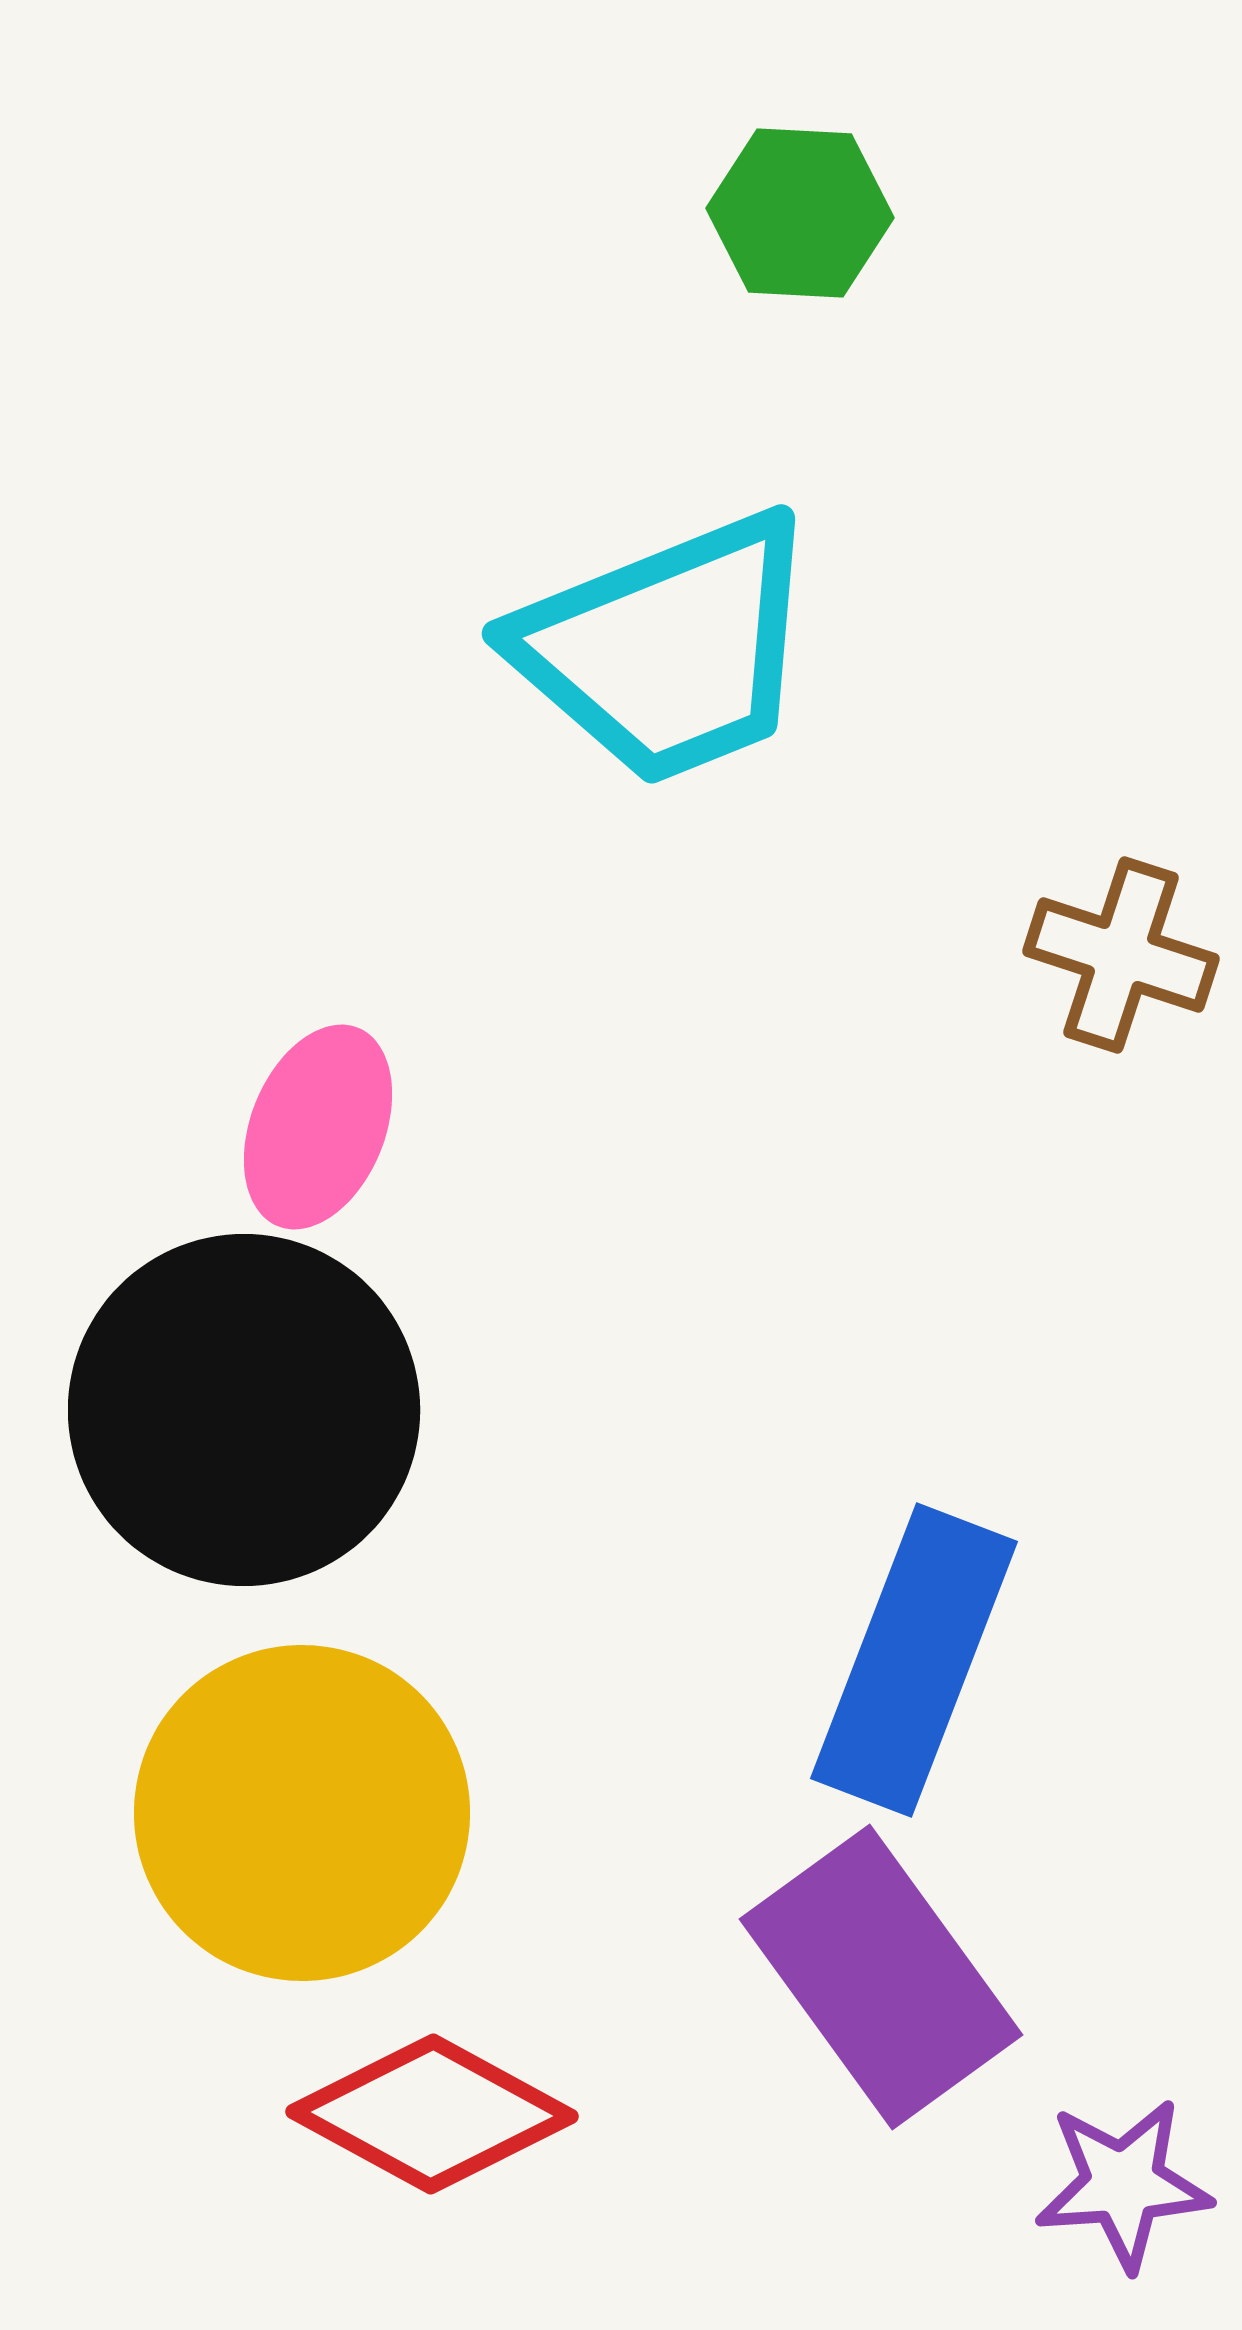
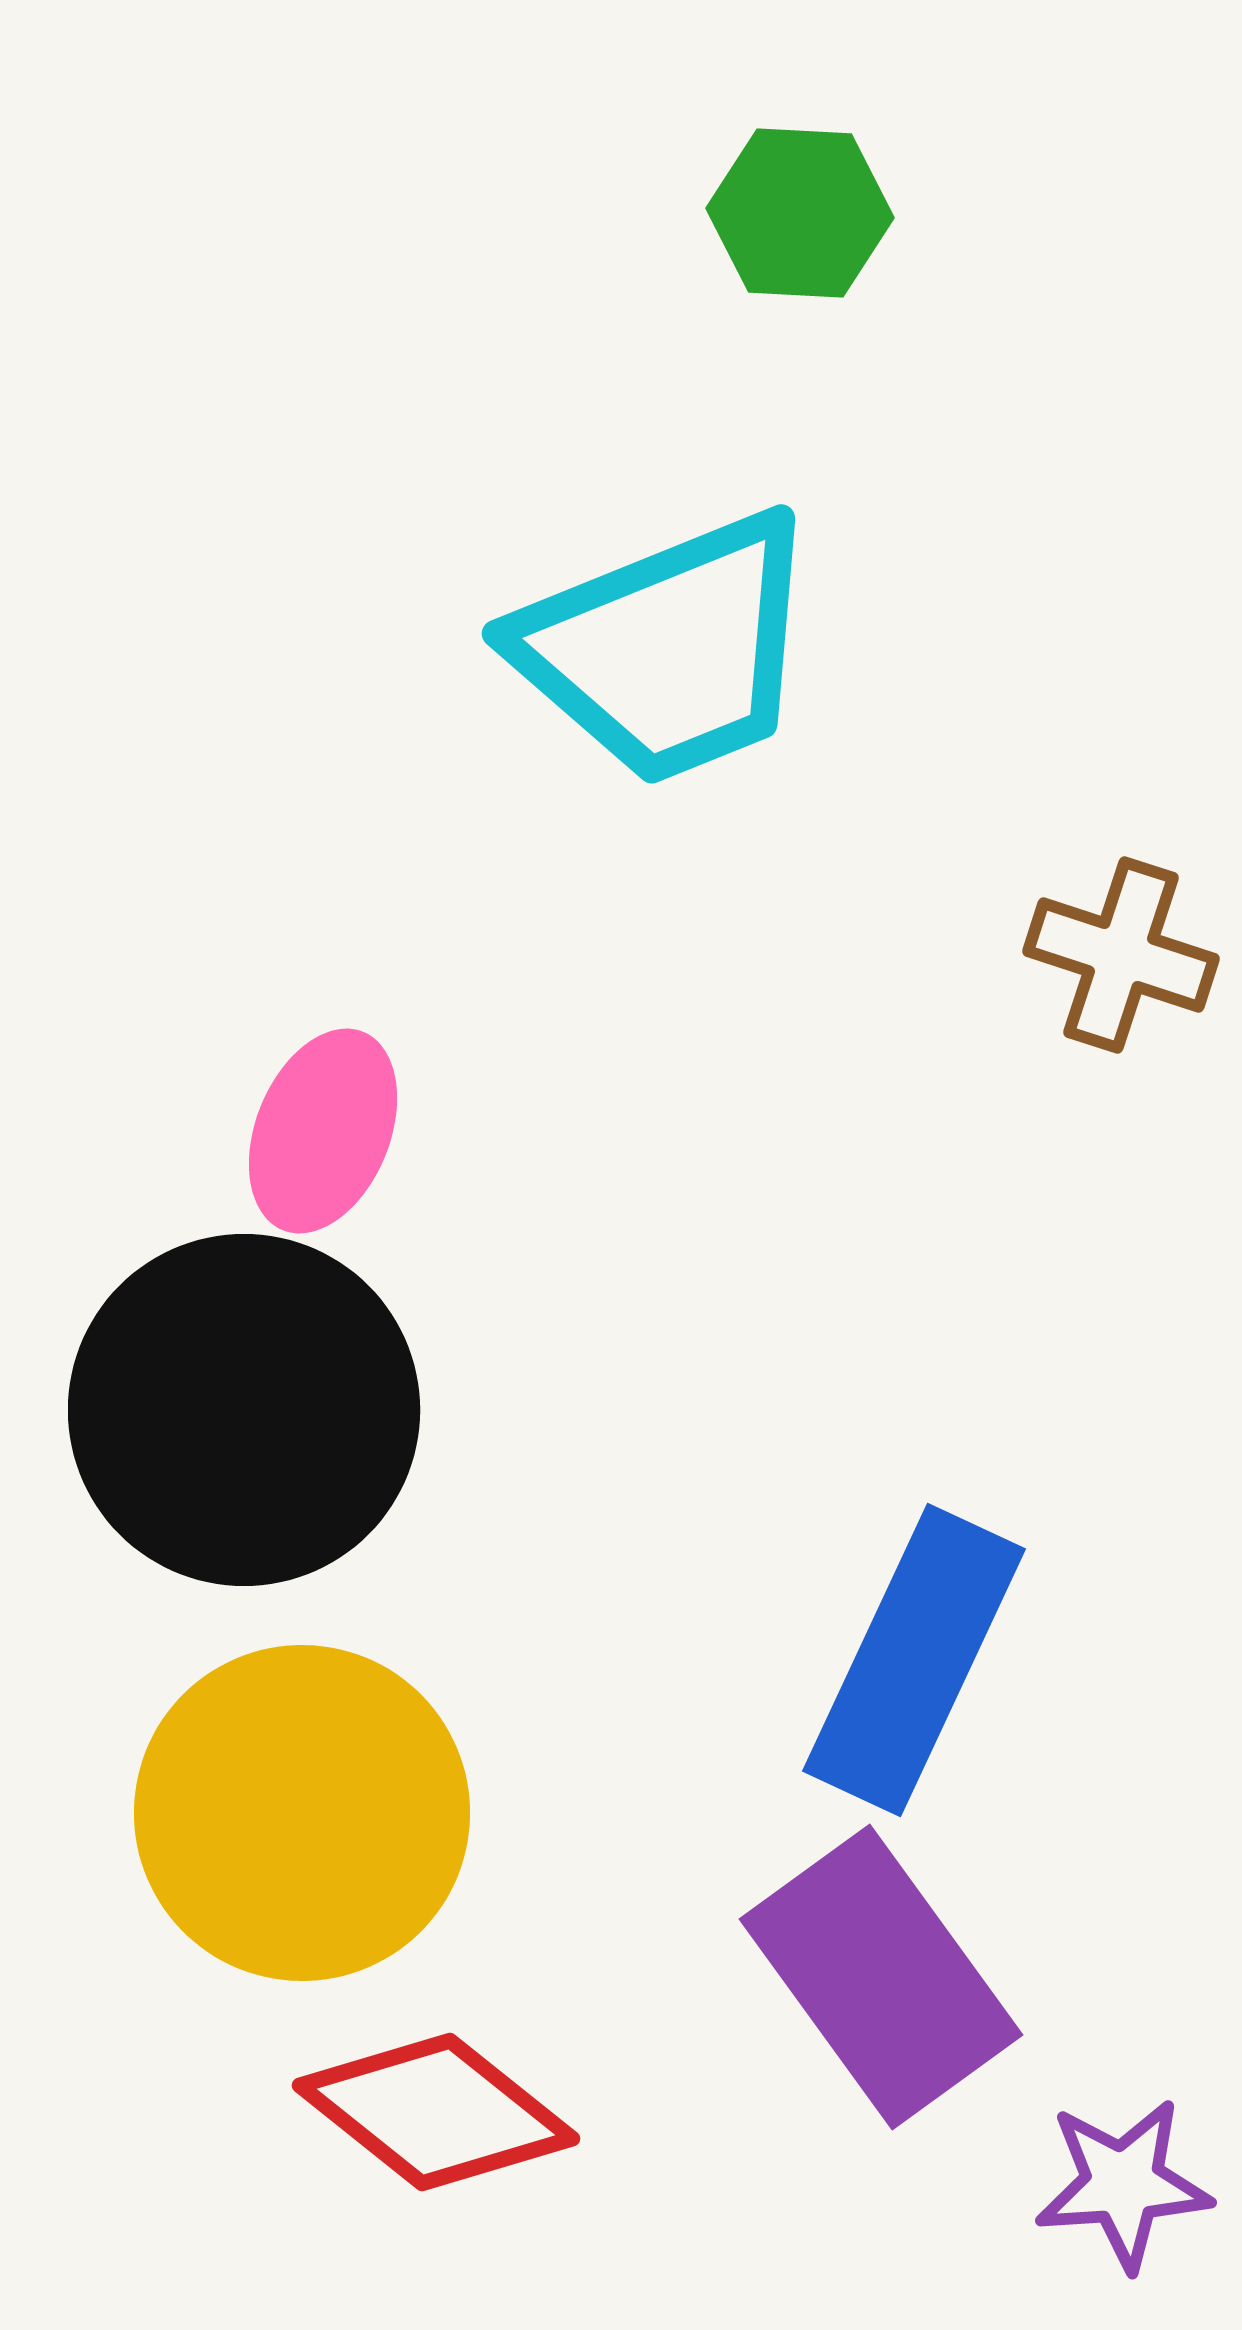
pink ellipse: moved 5 px right, 4 px down
blue rectangle: rotated 4 degrees clockwise
red diamond: moved 4 px right, 2 px up; rotated 10 degrees clockwise
